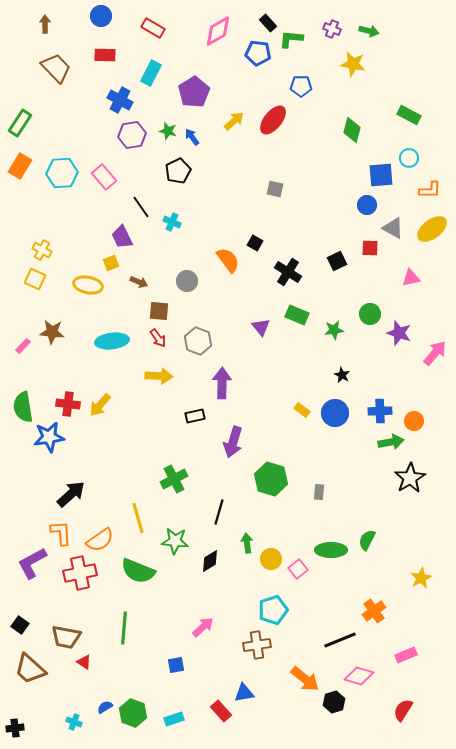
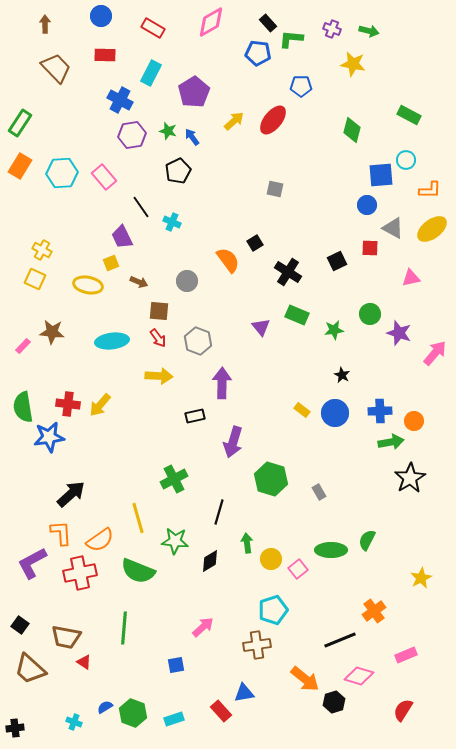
pink diamond at (218, 31): moved 7 px left, 9 px up
cyan circle at (409, 158): moved 3 px left, 2 px down
black square at (255, 243): rotated 28 degrees clockwise
gray rectangle at (319, 492): rotated 35 degrees counterclockwise
